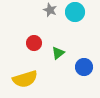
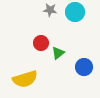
gray star: rotated 16 degrees counterclockwise
red circle: moved 7 px right
